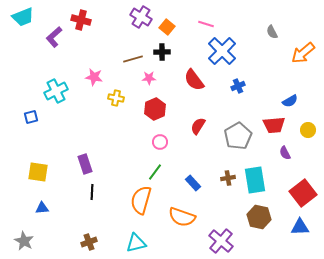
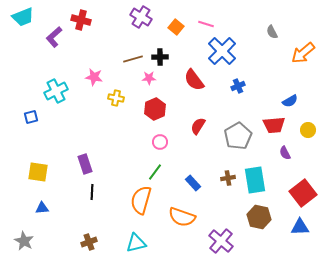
orange square at (167, 27): moved 9 px right
black cross at (162, 52): moved 2 px left, 5 px down
